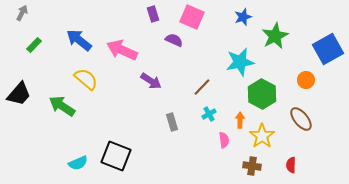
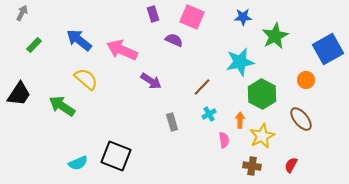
blue star: rotated 18 degrees clockwise
black trapezoid: rotated 8 degrees counterclockwise
yellow star: rotated 10 degrees clockwise
red semicircle: rotated 28 degrees clockwise
